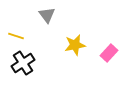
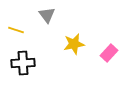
yellow line: moved 6 px up
yellow star: moved 1 px left, 1 px up
black cross: rotated 30 degrees clockwise
